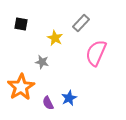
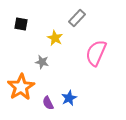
gray rectangle: moved 4 px left, 5 px up
